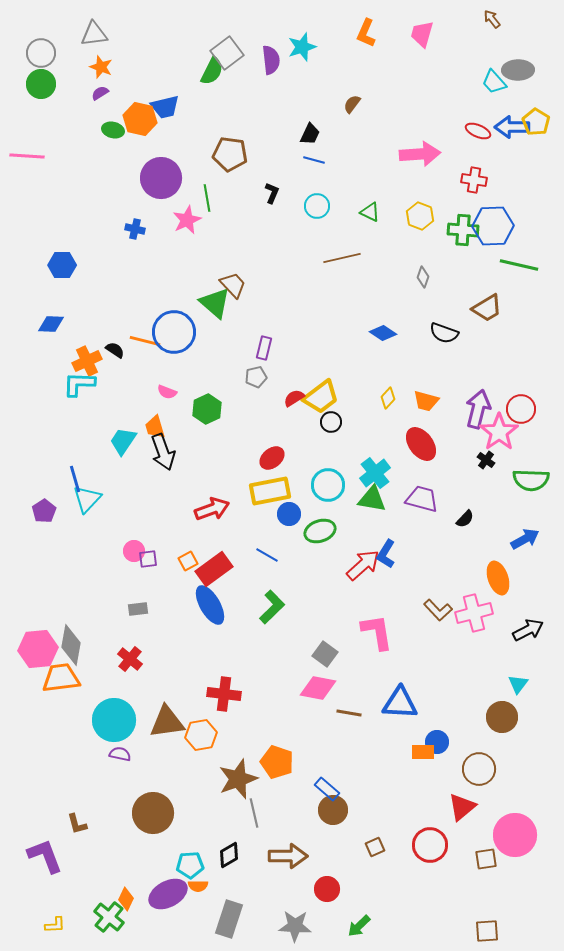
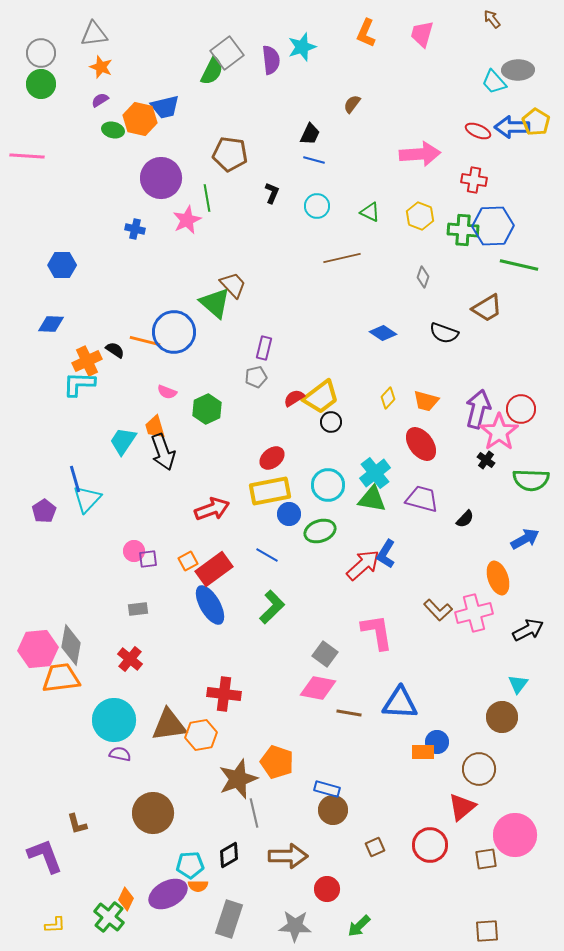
purple semicircle at (100, 93): moved 7 px down
brown triangle at (167, 722): moved 2 px right, 3 px down
blue rectangle at (327, 789): rotated 25 degrees counterclockwise
